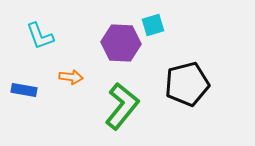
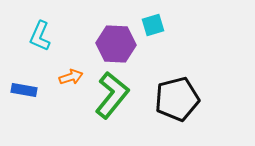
cyan L-shape: rotated 44 degrees clockwise
purple hexagon: moved 5 px left, 1 px down
orange arrow: rotated 25 degrees counterclockwise
black pentagon: moved 10 px left, 15 px down
green L-shape: moved 10 px left, 11 px up
